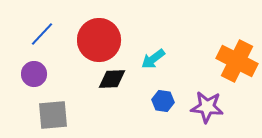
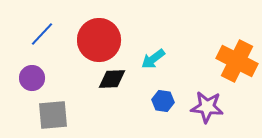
purple circle: moved 2 px left, 4 px down
